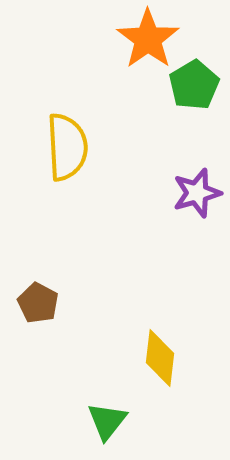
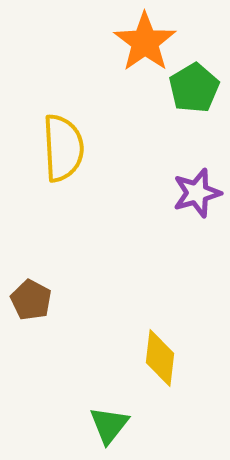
orange star: moved 3 px left, 3 px down
green pentagon: moved 3 px down
yellow semicircle: moved 4 px left, 1 px down
brown pentagon: moved 7 px left, 3 px up
green triangle: moved 2 px right, 4 px down
